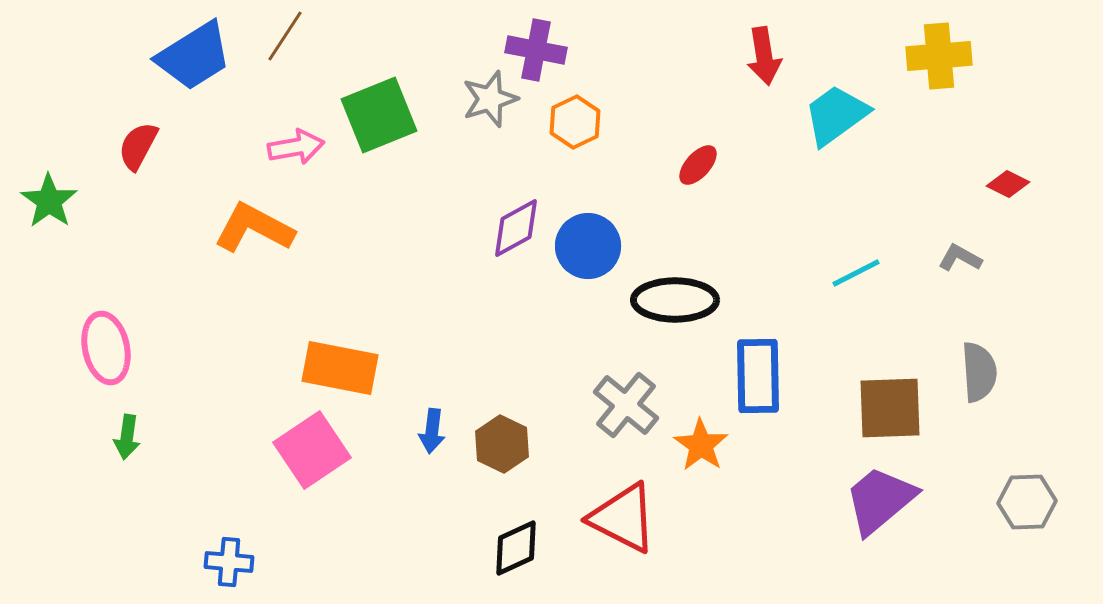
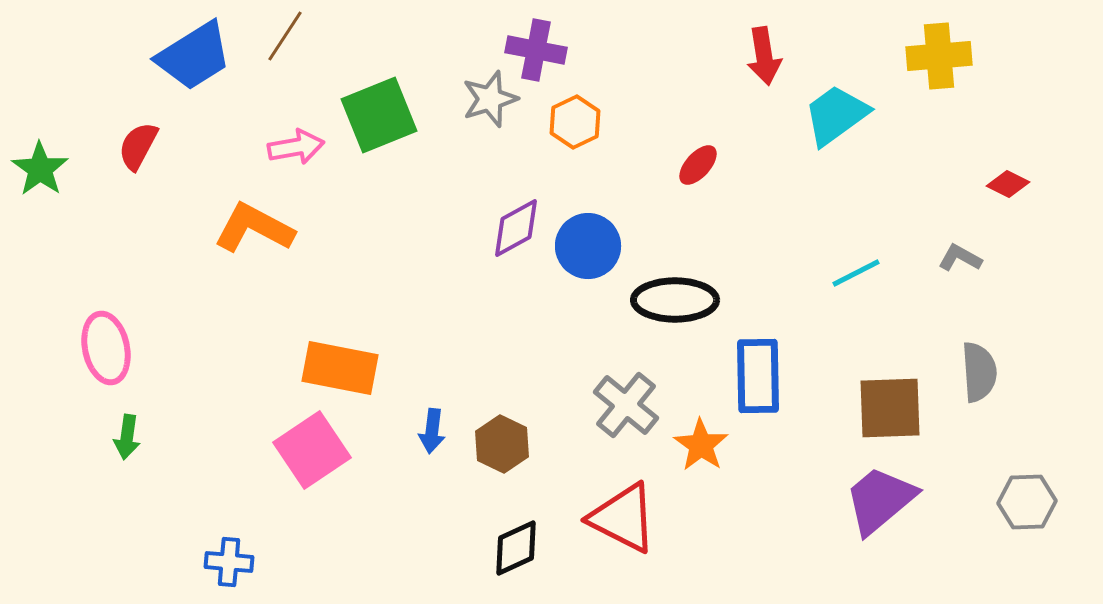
green star: moved 9 px left, 32 px up
